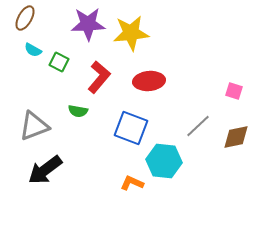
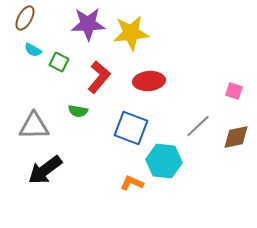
gray triangle: rotated 20 degrees clockwise
